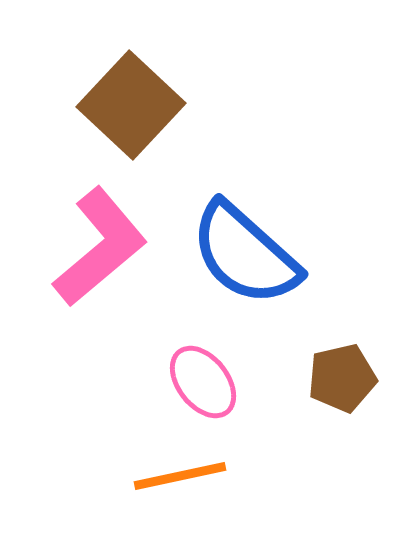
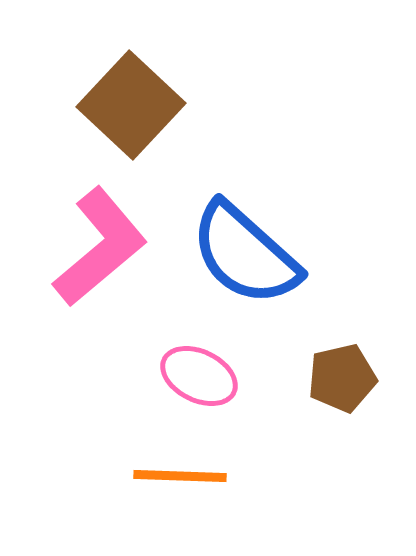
pink ellipse: moved 4 px left, 6 px up; rotated 26 degrees counterclockwise
orange line: rotated 14 degrees clockwise
